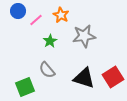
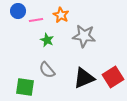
pink line: rotated 32 degrees clockwise
gray star: rotated 15 degrees clockwise
green star: moved 3 px left, 1 px up; rotated 16 degrees counterclockwise
black triangle: rotated 40 degrees counterclockwise
green square: rotated 30 degrees clockwise
